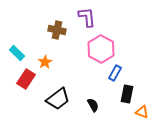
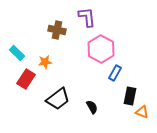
orange star: rotated 24 degrees clockwise
black rectangle: moved 3 px right, 2 px down
black semicircle: moved 1 px left, 2 px down
